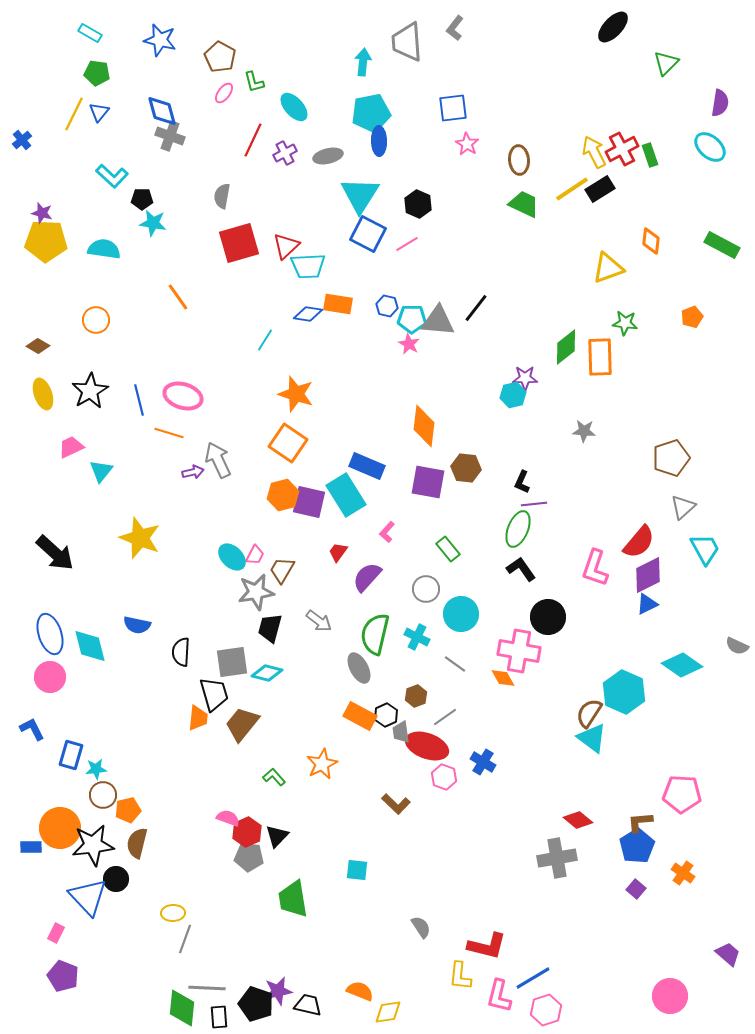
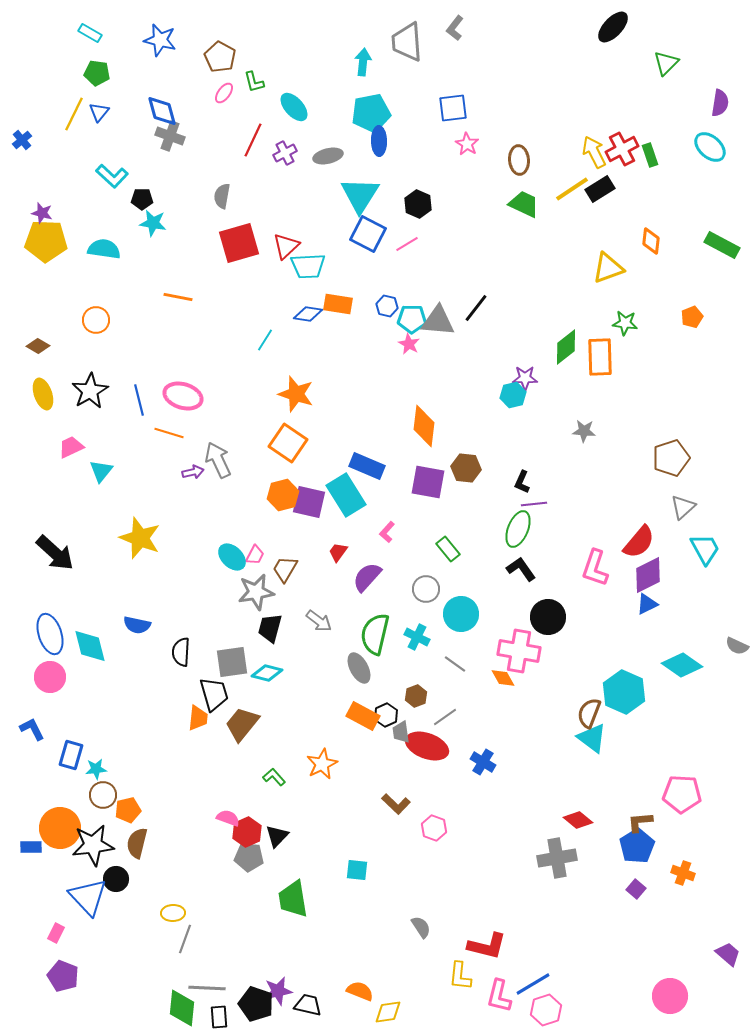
orange line at (178, 297): rotated 44 degrees counterclockwise
brown trapezoid at (282, 570): moved 3 px right, 1 px up
brown semicircle at (589, 713): rotated 12 degrees counterclockwise
orange rectangle at (360, 716): moved 3 px right
pink hexagon at (444, 777): moved 10 px left, 51 px down
orange cross at (683, 873): rotated 15 degrees counterclockwise
blue line at (533, 978): moved 6 px down
